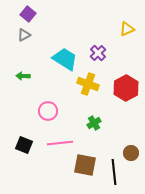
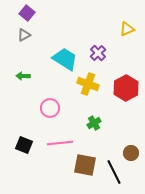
purple square: moved 1 px left, 1 px up
pink circle: moved 2 px right, 3 px up
black line: rotated 20 degrees counterclockwise
